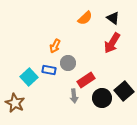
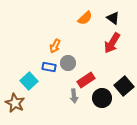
blue rectangle: moved 3 px up
cyan square: moved 4 px down
black square: moved 5 px up
